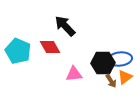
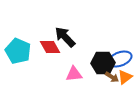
black arrow: moved 11 px down
blue ellipse: rotated 15 degrees counterclockwise
brown arrow: moved 1 px right, 4 px up; rotated 24 degrees counterclockwise
